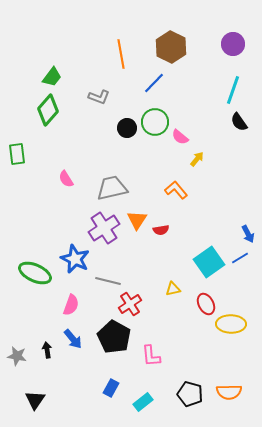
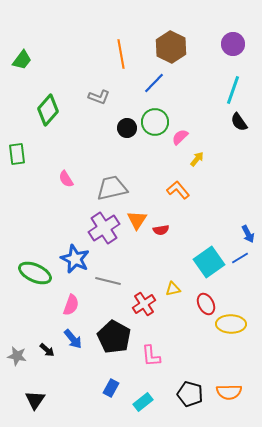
green trapezoid at (52, 77): moved 30 px left, 17 px up
pink semicircle at (180, 137): rotated 96 degrees clockwise
orange L-shape at (176, 190): moved 2 px right
red cross at (130, 304): moved 14 px right
black arrow at (47, 350): rotated 140 degrees clockwise
